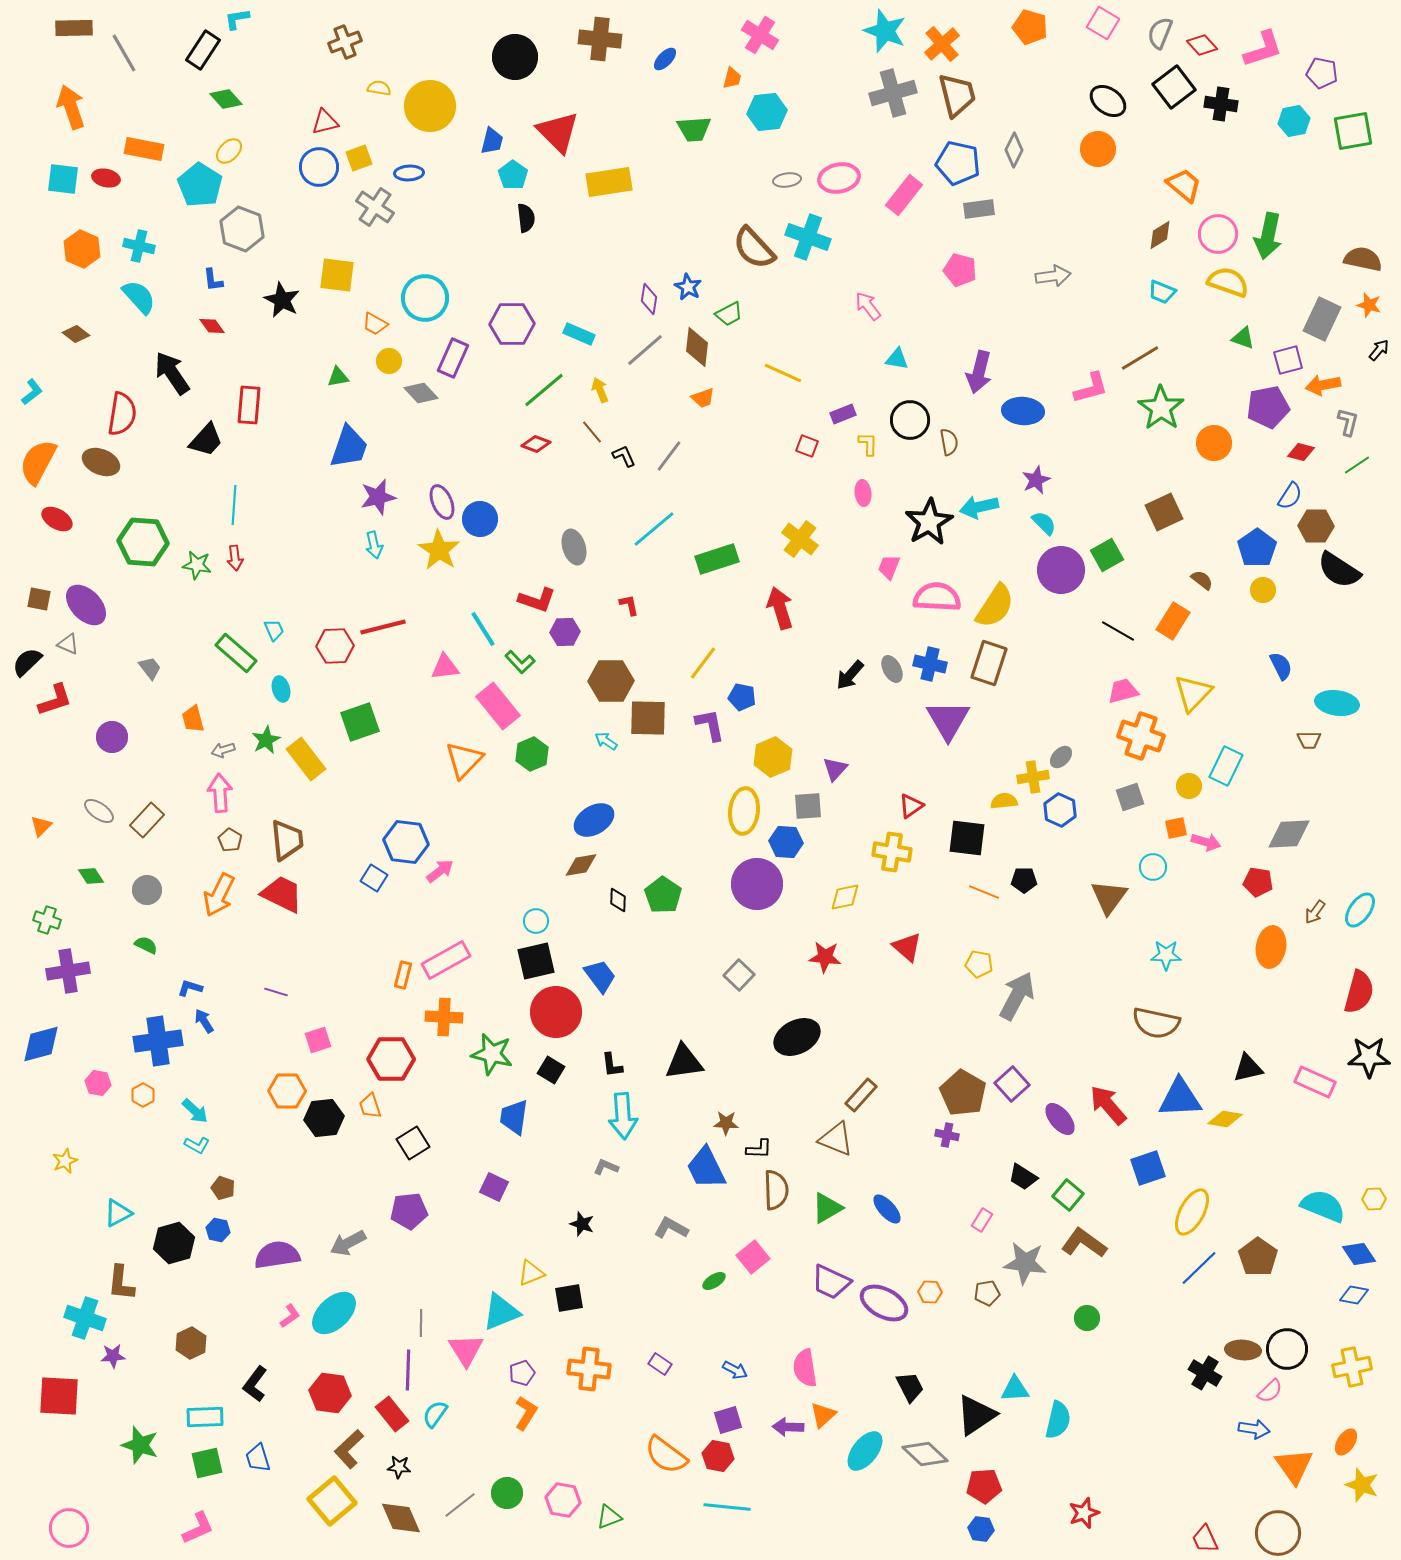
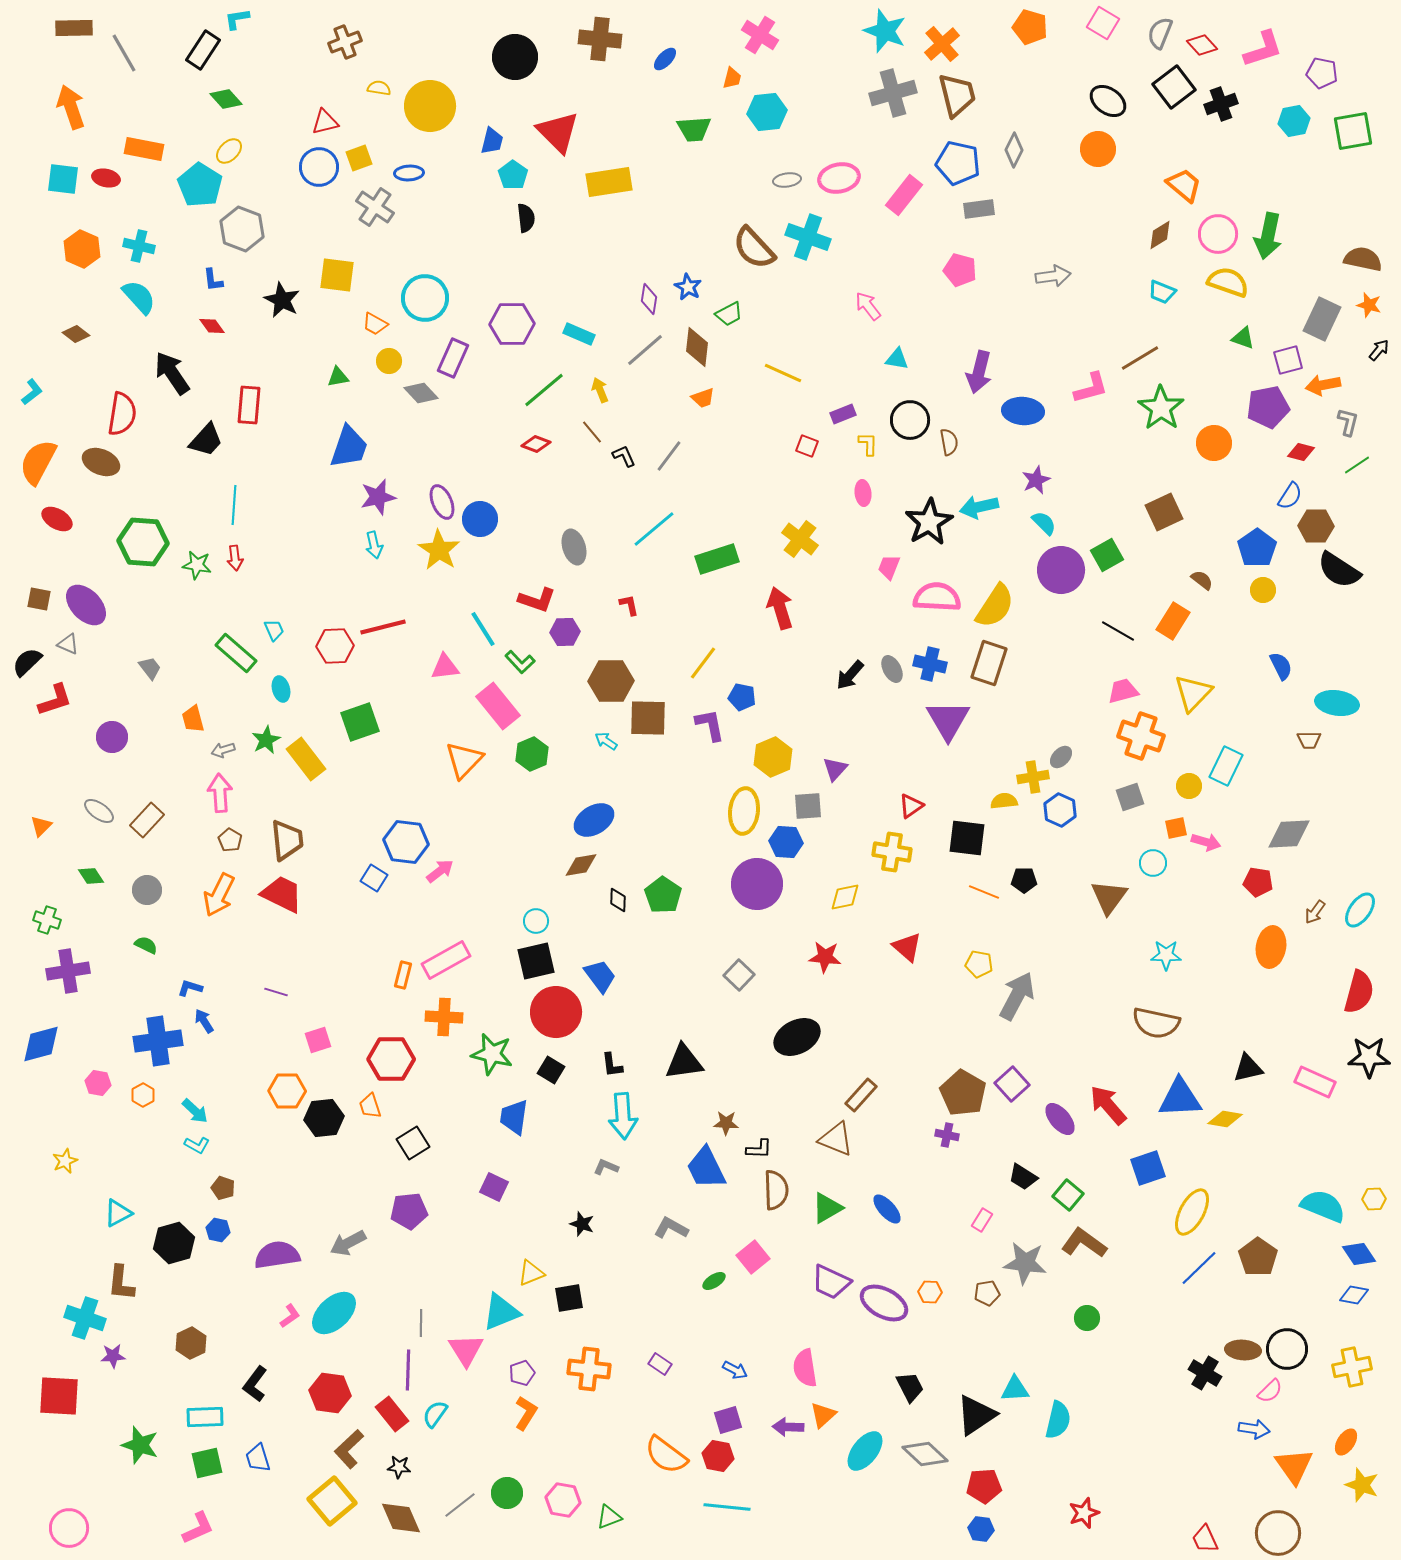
black cross at (1221, 104): rotated 28 degrees counterclockwise
cyan circle at (1153, 867): moved 4 px up
